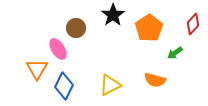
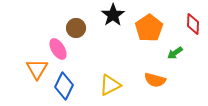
red diamond: rotated 40 degrees counterclockwise
